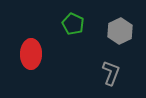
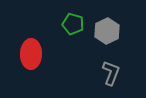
green pentagon: rotated 10 degrees counterclockwise
gray hexagon: moved 13 px left
